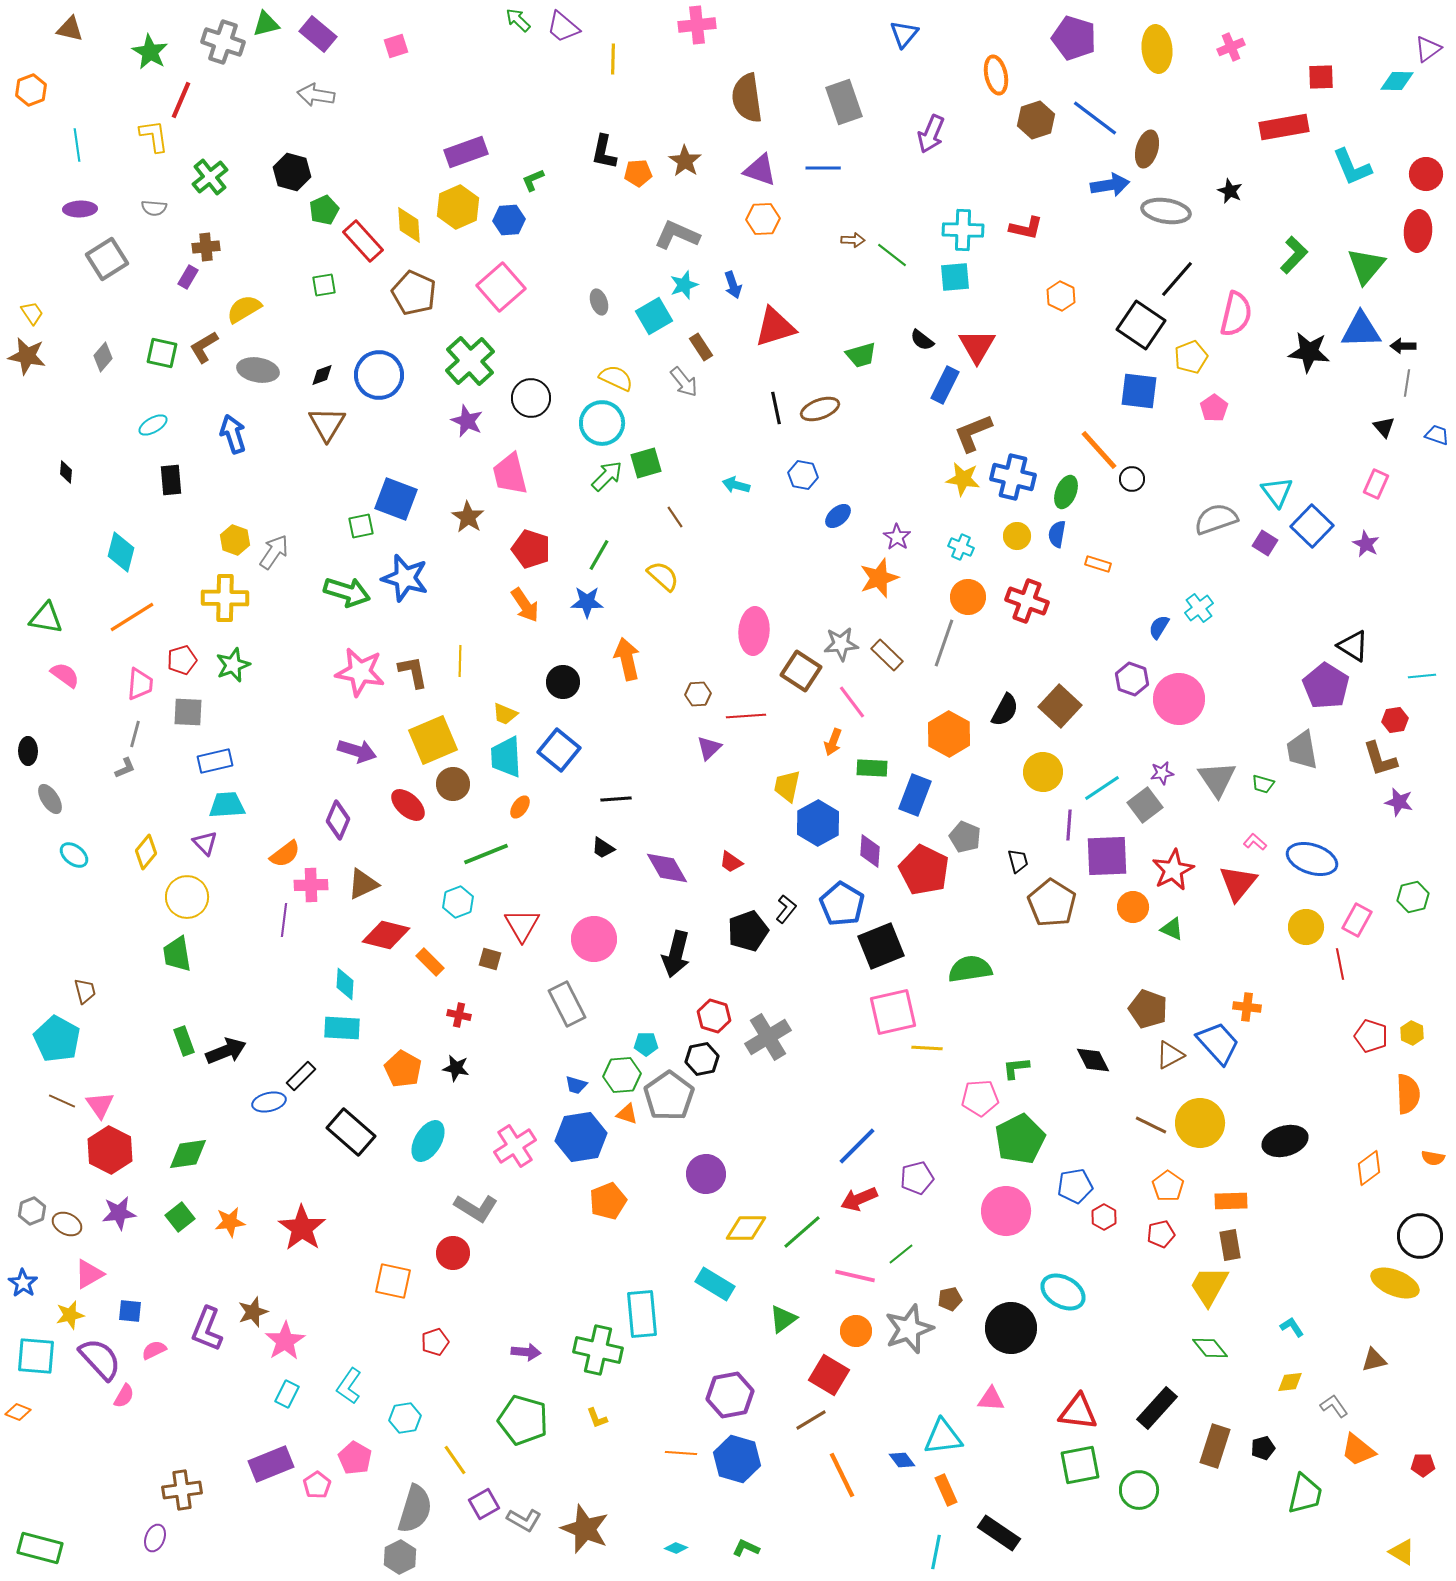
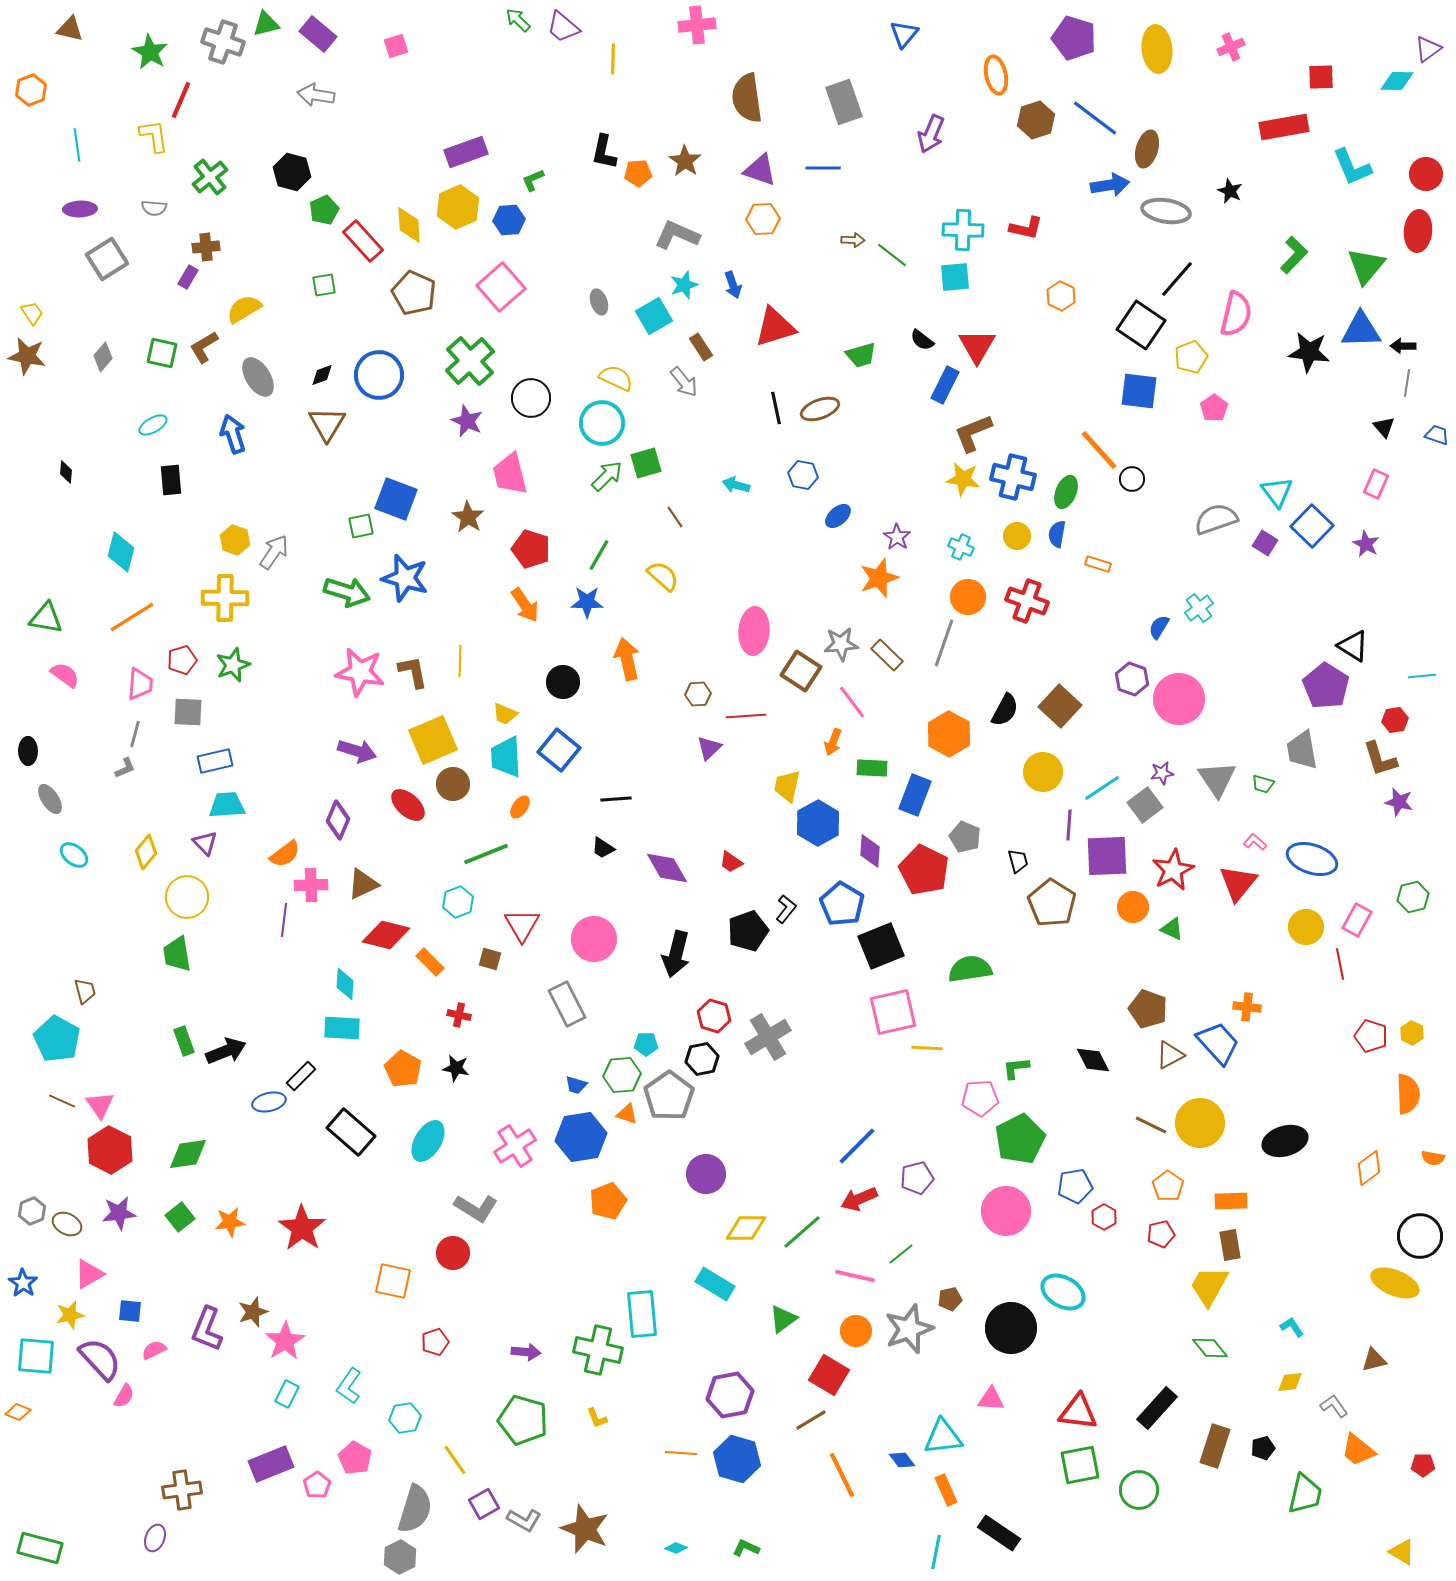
gray ellipse at (258, 370): moved 7 px down; rotated 48 degrees clockwise
